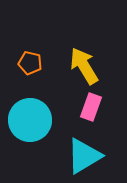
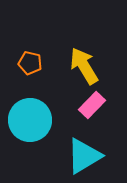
pink rectangle: moved 1 px right, 2 px up; rotated 24 degrees clockwise
